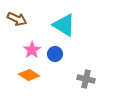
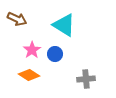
gray cross: rotated 18 degrees counterclockwise
